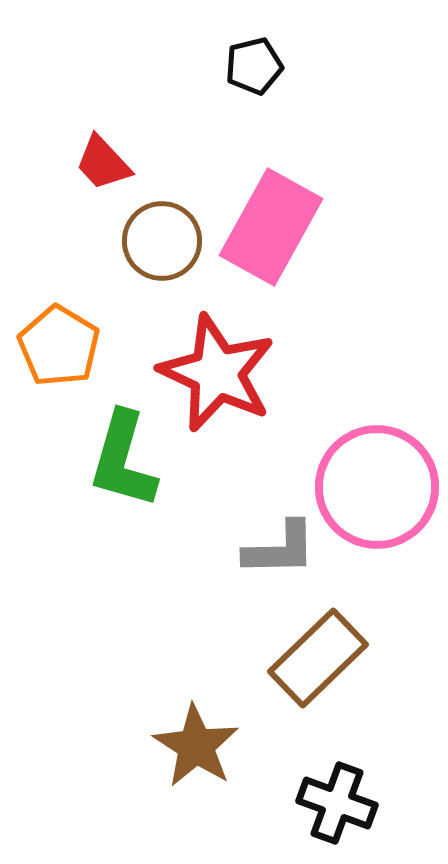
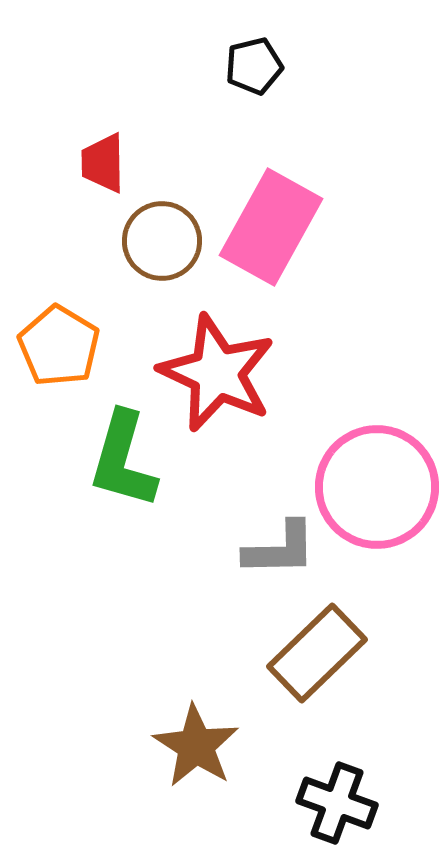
red trapezoid: rotated 42 degrees clockwise
brown rectangle: moved 1 px left, 5 px up
